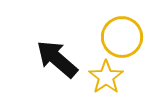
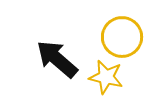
yellow star: rotated 24 degrees counterclockwise
